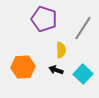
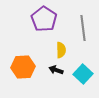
purple pentagon: rotated 15 degrees clockwise
gray line: rotated 40 degrees counterclockwise
